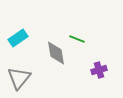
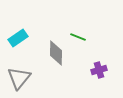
green line: moved 1 px right, 2 px up
gray diamond: rotated 10 degrees clockwise
